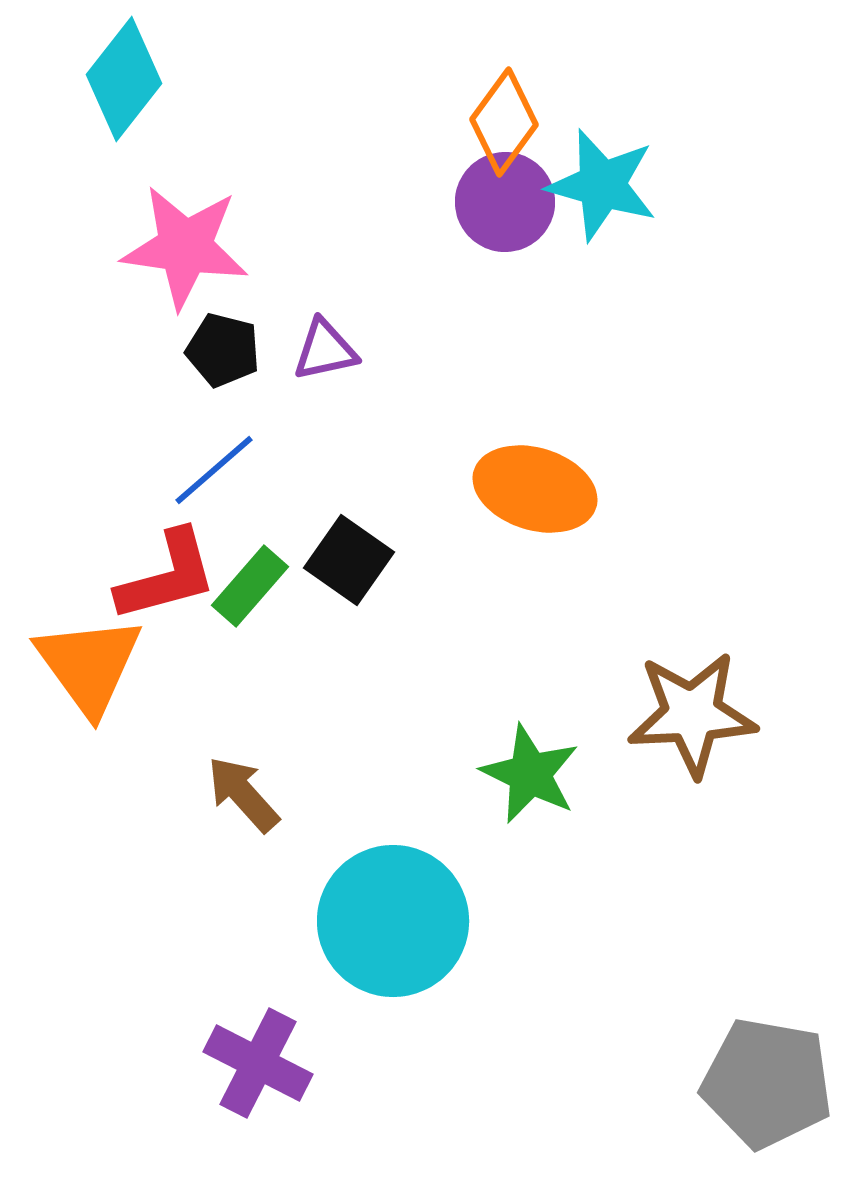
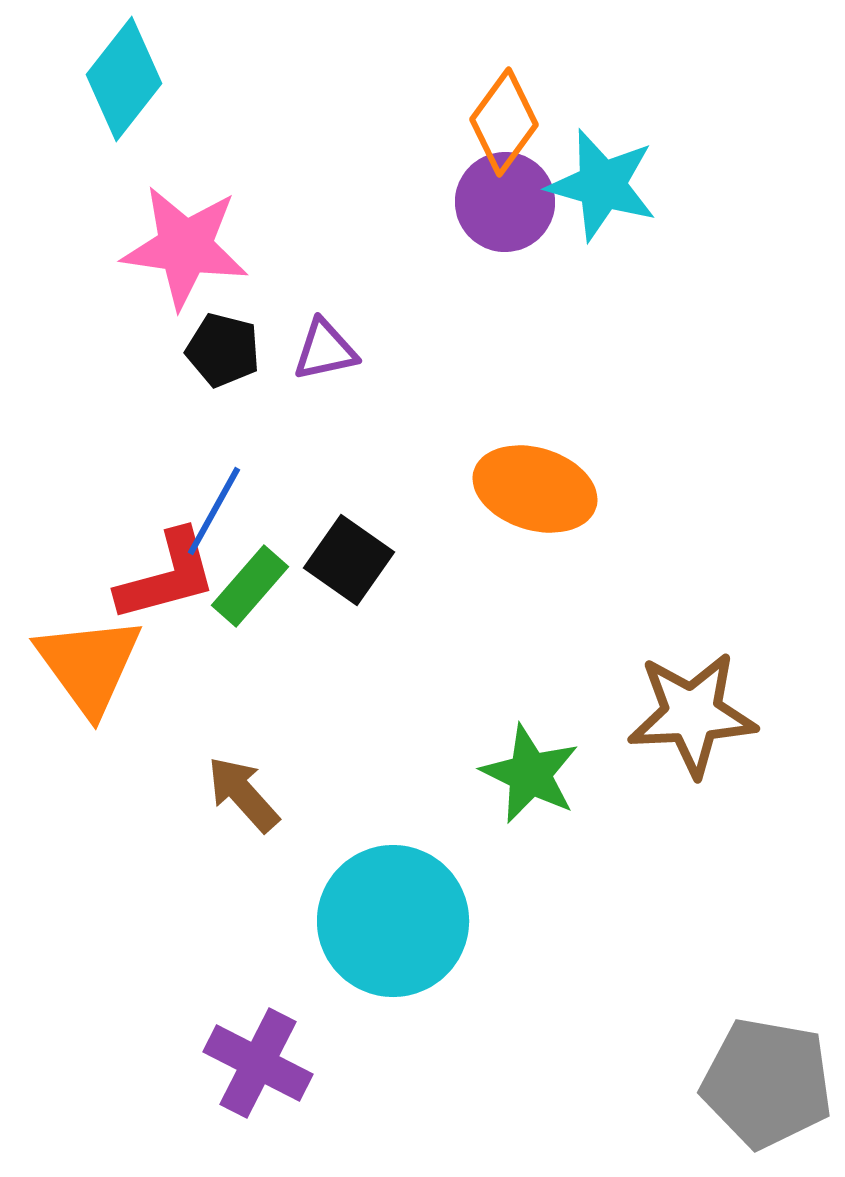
blue line: moved 41 px down; rotated 20 degrees counterclockwise
